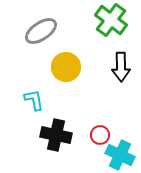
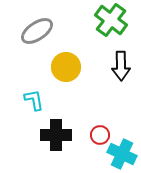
gray ellipse: moved 4 px left
black arrow: moved 1 px up
black cross: rotated 12 degrees counterclockwise
cyan cross: moved 2 px right, 1 px up
